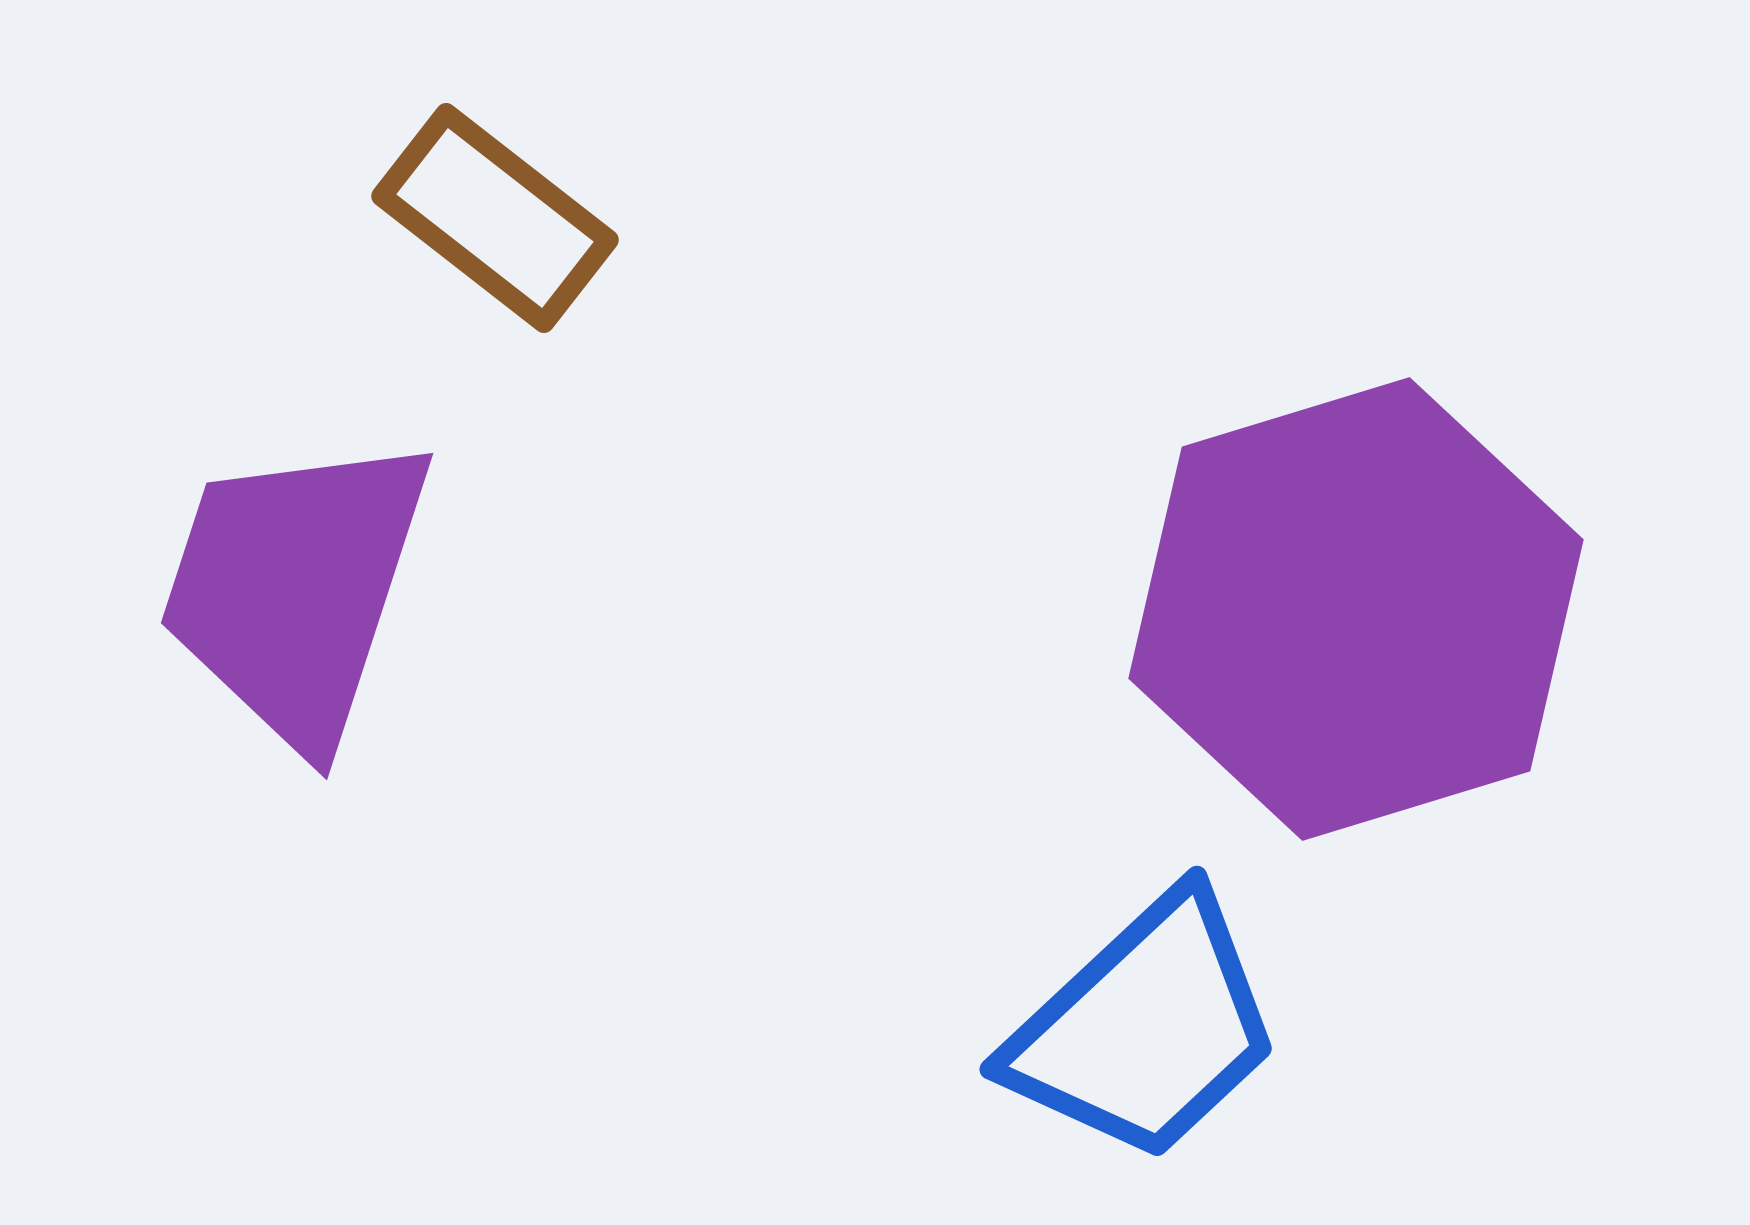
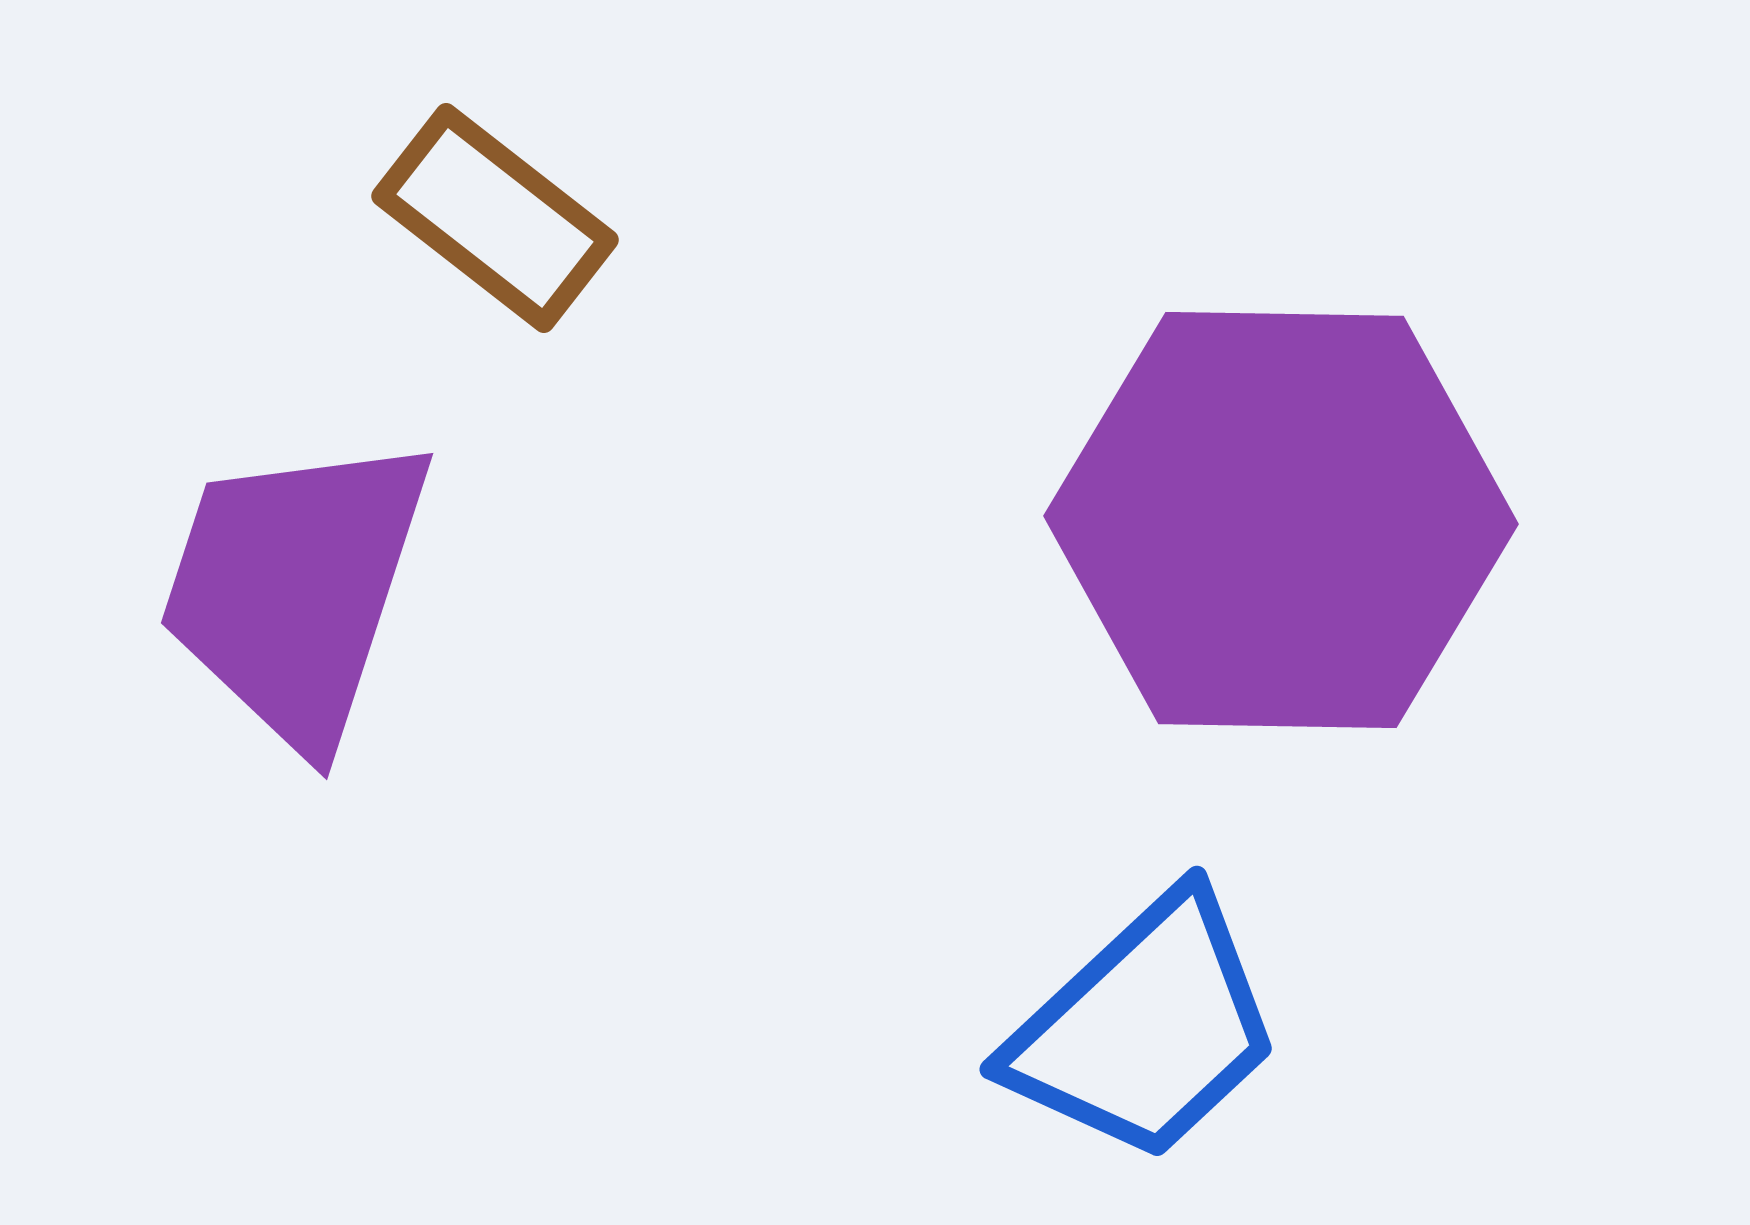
purple hexagon: moved 75 px left, 89 px up; rotated 18 degrees clockwise
